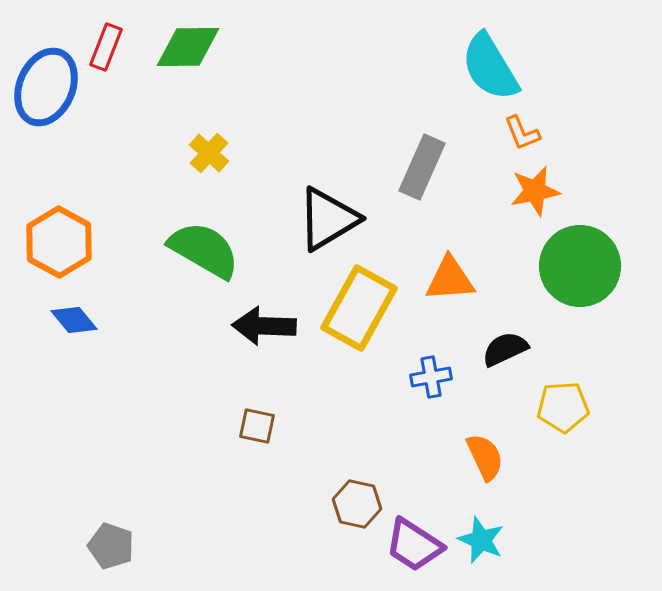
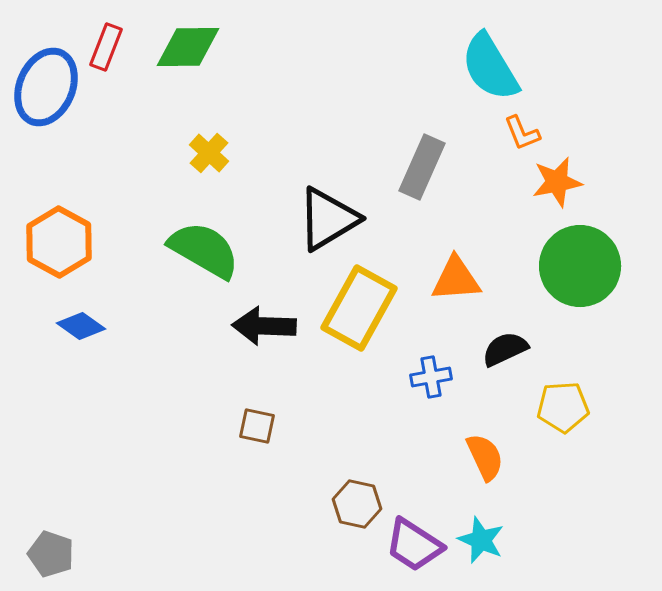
orange star: moved 22 px right, 9 px up
orange triangle: moved 6 px right
blue diamond: moved 7 px right, 6 px down; rotated 15 degrees counterclockwise
gray pentagon: moved 60 px left, 8 px down
